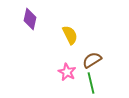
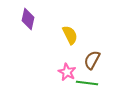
purple diamond: moved 2 px left
brown semicircle: rotated 30 degrees counterclockwise
green line: moved 4 px left; rotated 70 degrees counterclockwise
